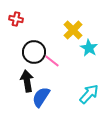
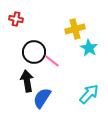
yellow cross: moved 2 px right, 1 px up; rotated 30 degrees clockwise
blue semicircle: moved 1 px right, 1 px down
